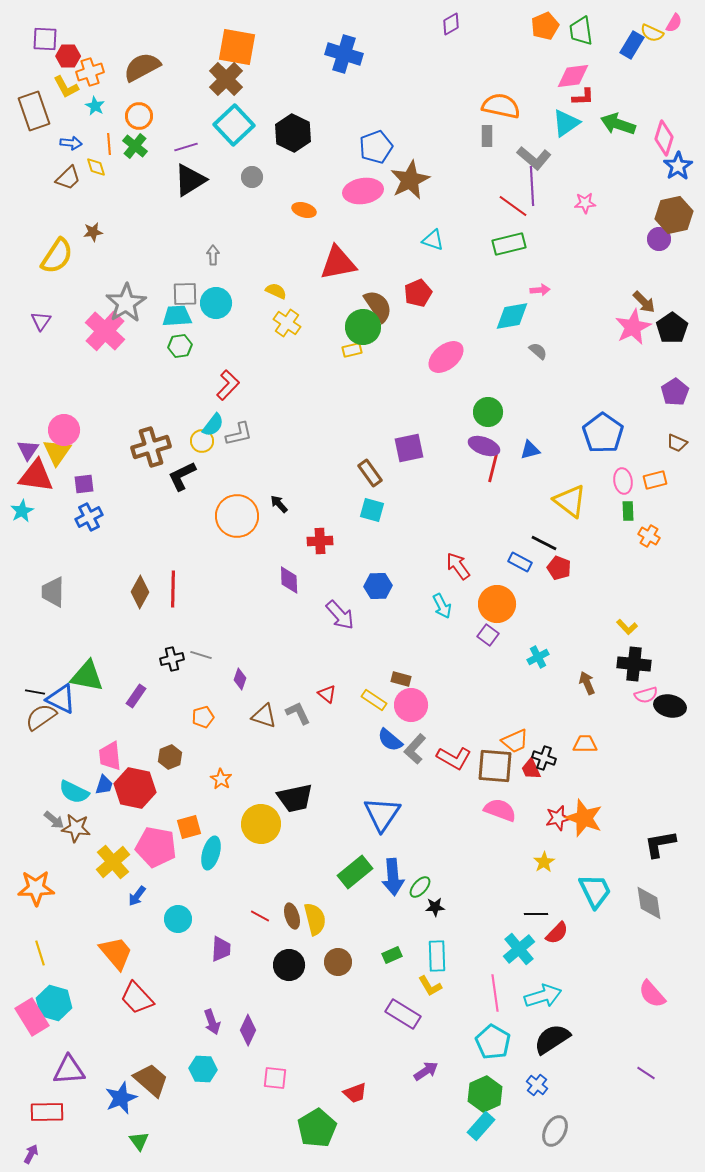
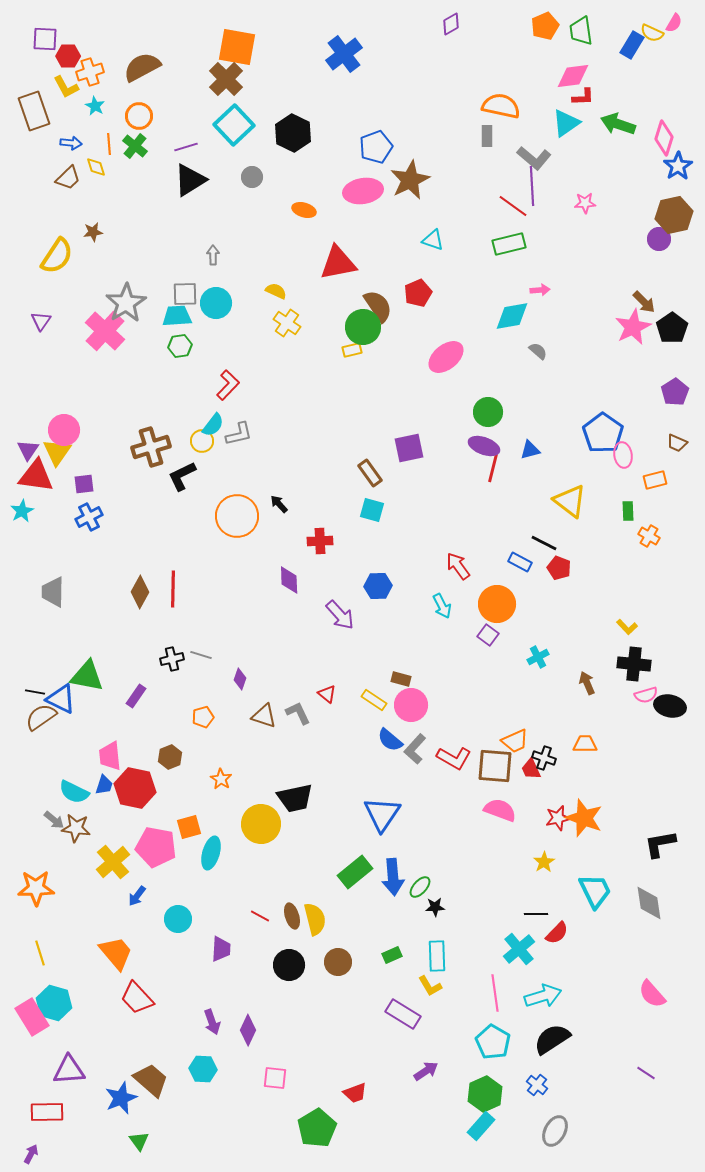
blue cross at (344, 54): rotated 36 degrees clockwise
pink ellipse at (623, 481): moved 26 px up
